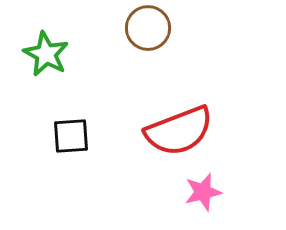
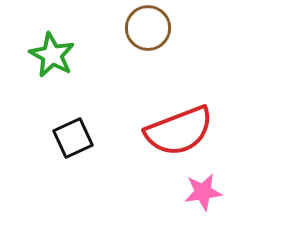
green star: moved 6 px right, 1 px down
black square: moved 2 px right, 2 px down; rotated 21 degrees counterclockwise
pink star: rotated 6 degrees clockwise
